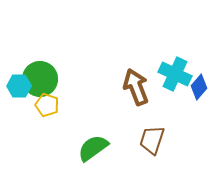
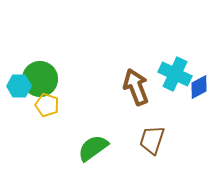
blue diamond: rotated 20 degrees clockwise
